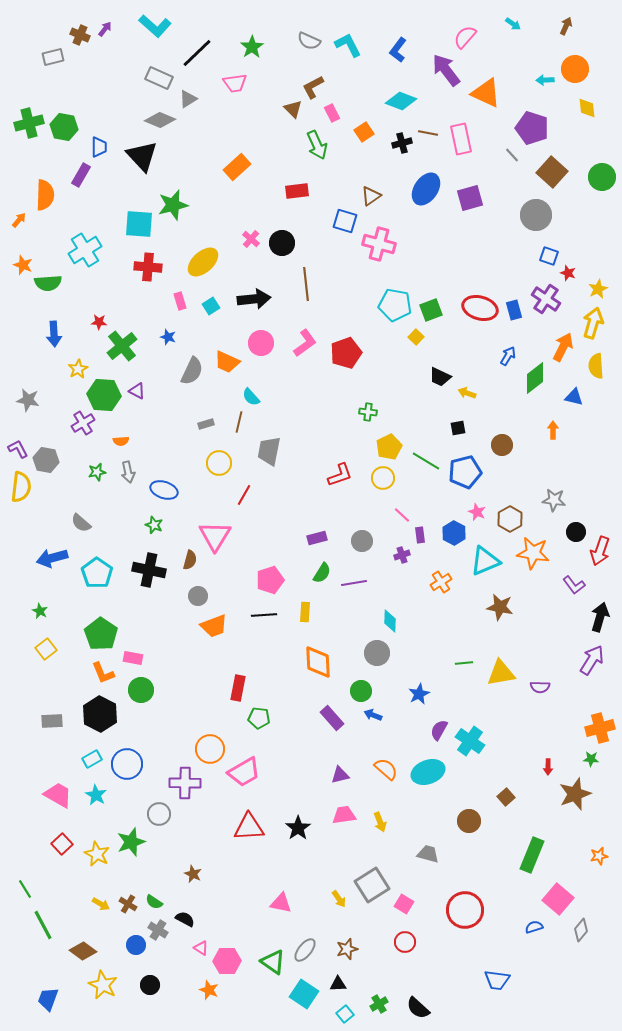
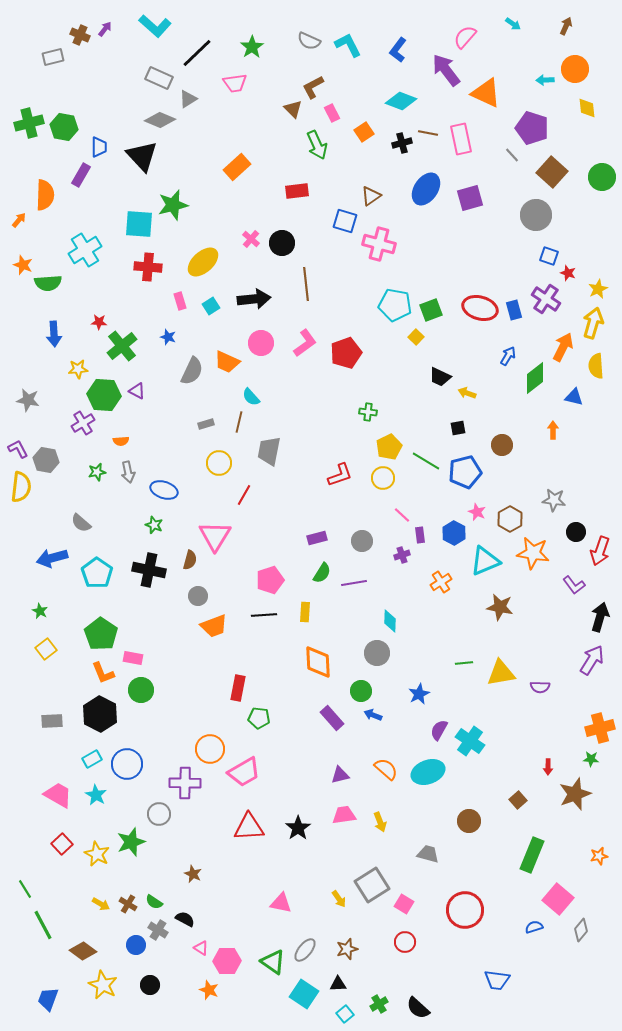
yellow star at (78, 369): rotated 24 degrees clockwise
brown square at (506, 797): moved 12 px right, 3 px down
